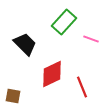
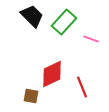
black trapezoid: moved 7 px right, 28 px up
brown square: moved 18 px right
